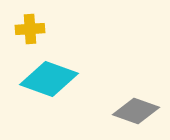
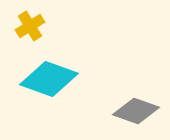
yellow cross: moved 3 px up; rotated 28 degrees counterclockwise
